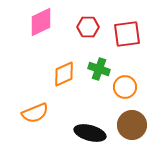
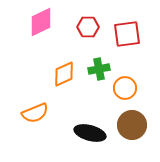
green cross: rotated 30 degrees counterclockwise
orange circle: moved 1 px down
